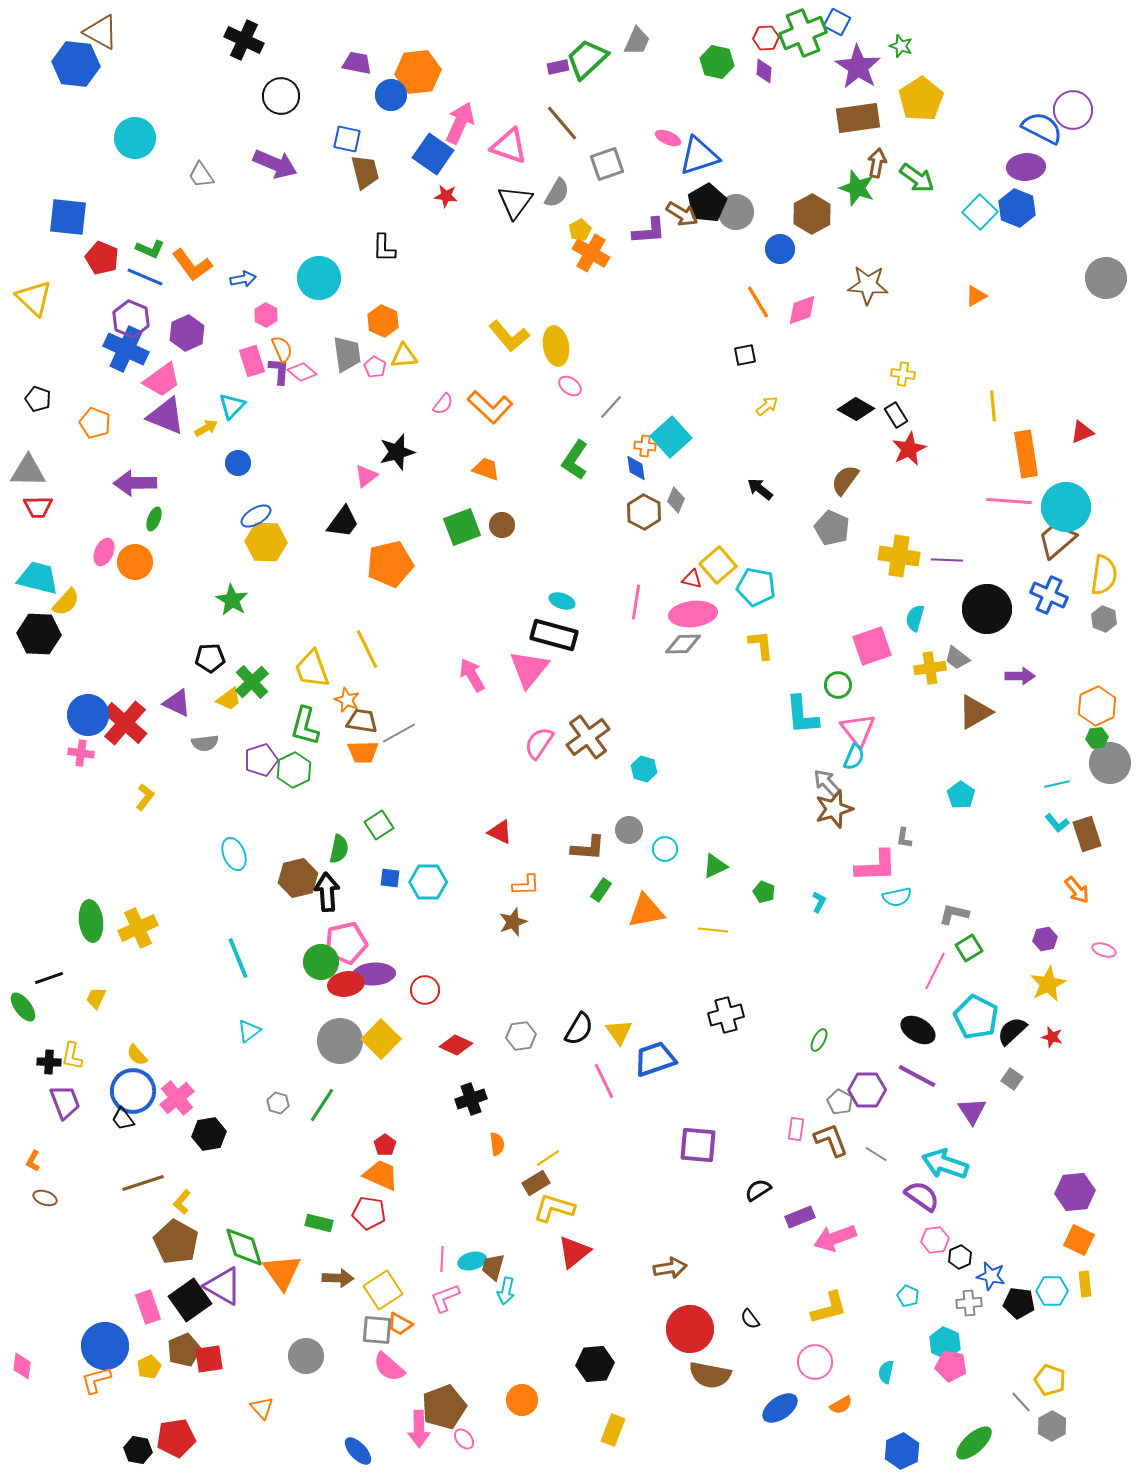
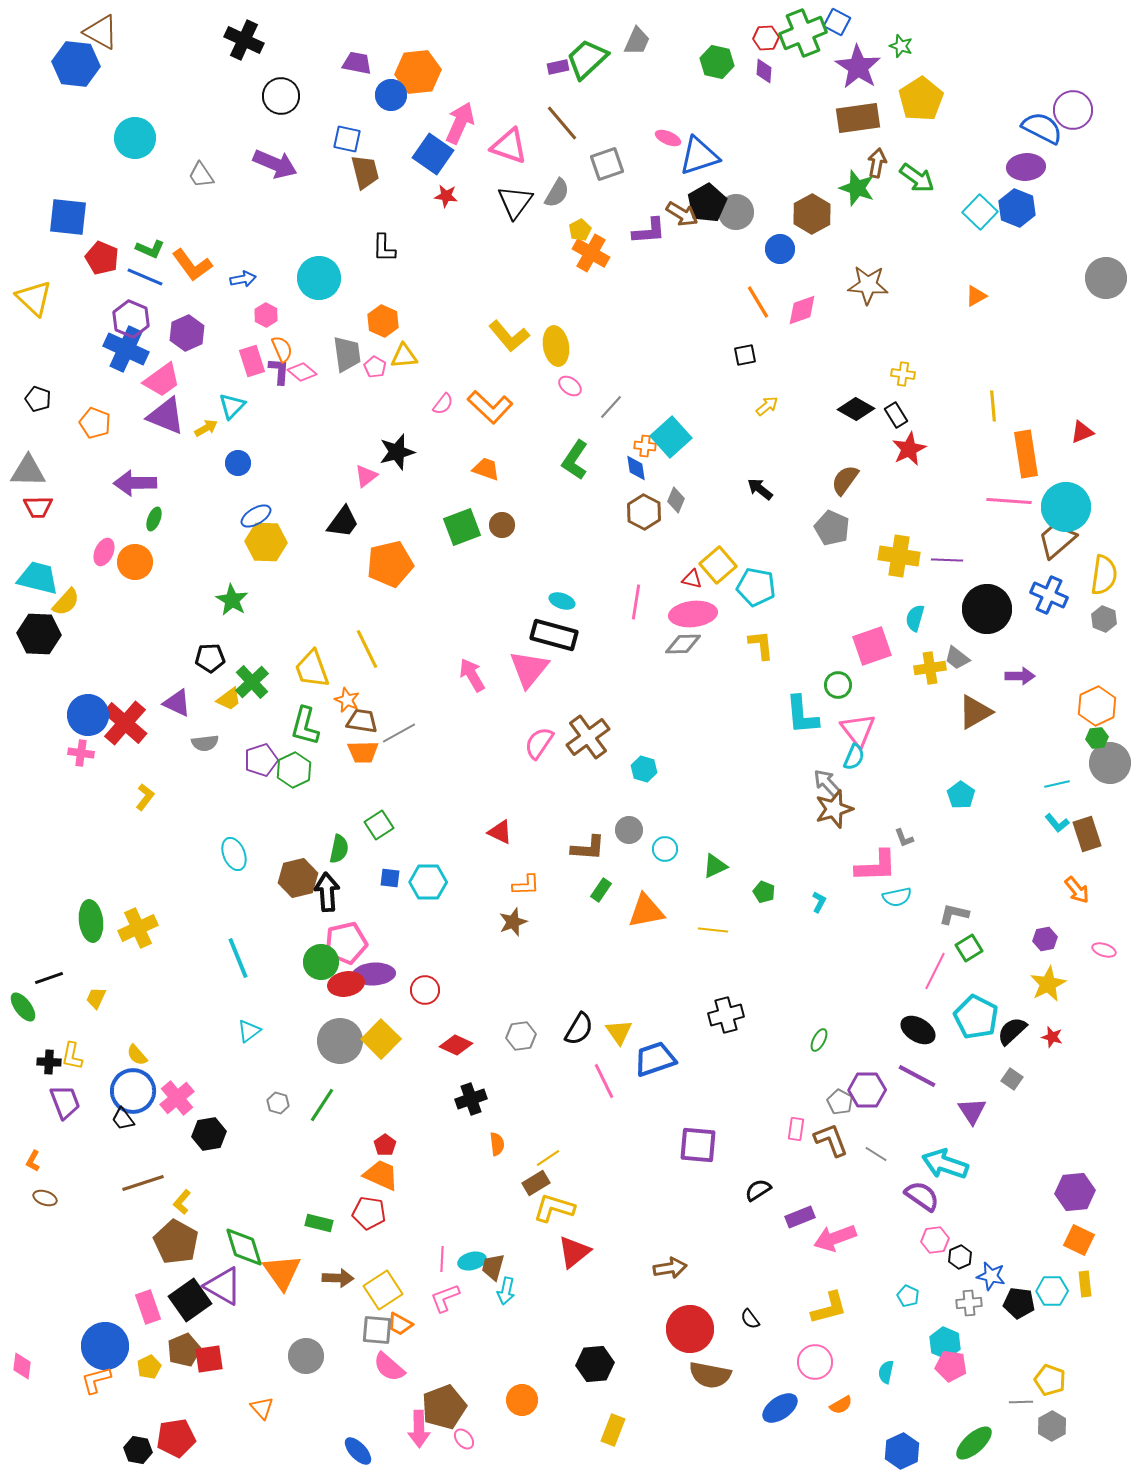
gray L-shape at (904, 838): rotated 30 degrees counterclockwise
gray line at (1021, 1402): rotated 50 degrees counterclockwise
